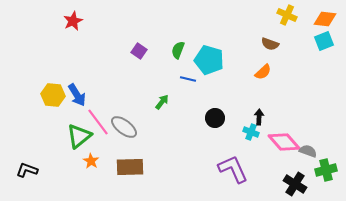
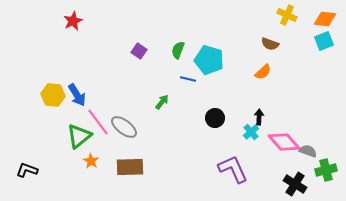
cyan cross: rotated 28 degrees clockwise
